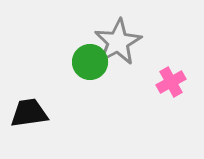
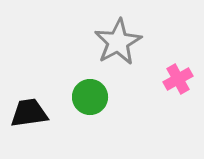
green circle: moved 35 px down
pink cross: moved 7 px right, 3 px up
